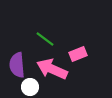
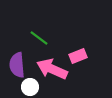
green line: moved 6 px left, 1 px up
pink rectangle: moved 2 px down
